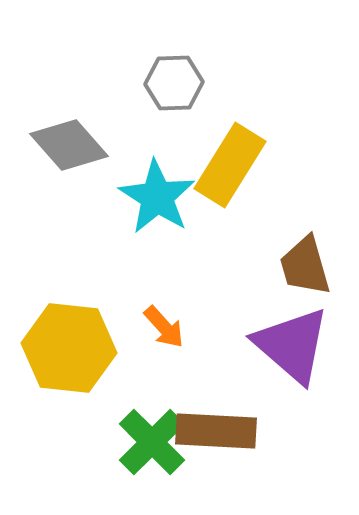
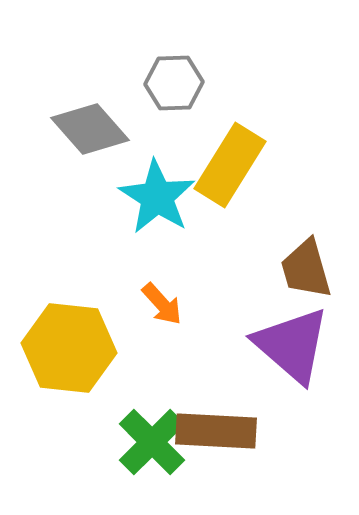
gray diamond: moved 21 px right, 16 px up
brown trapezoid: moved 1 px right, 3 px down
orange arrow: moved 2 px left, 23 px up
